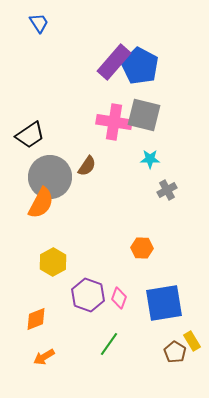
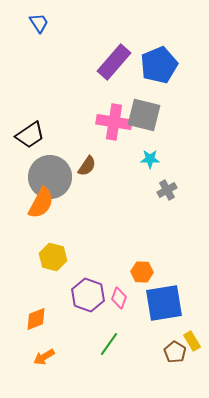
blue pentagon: moved 19 px right, 1 px up; rotated 21 degrees clockwise
orange hexagon: moved 24 px down
yellow hexagon: moved 5 px up; rotated 16 degrees counterclockwise
